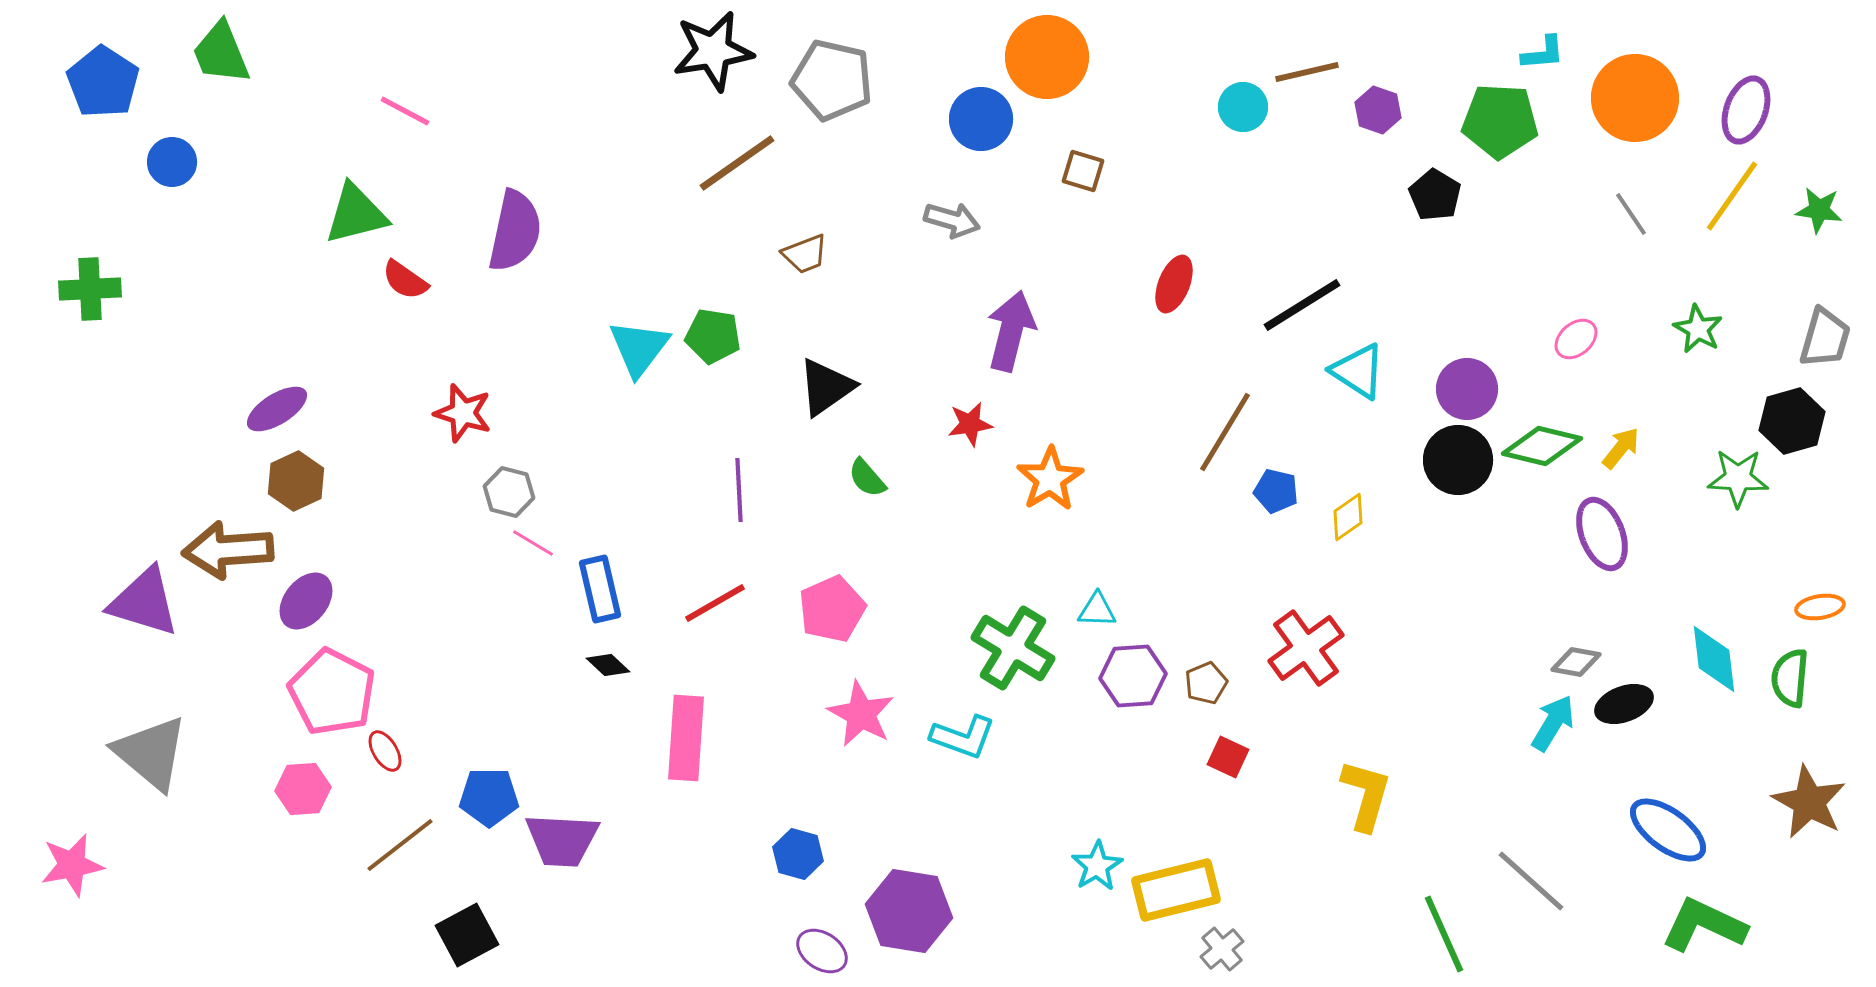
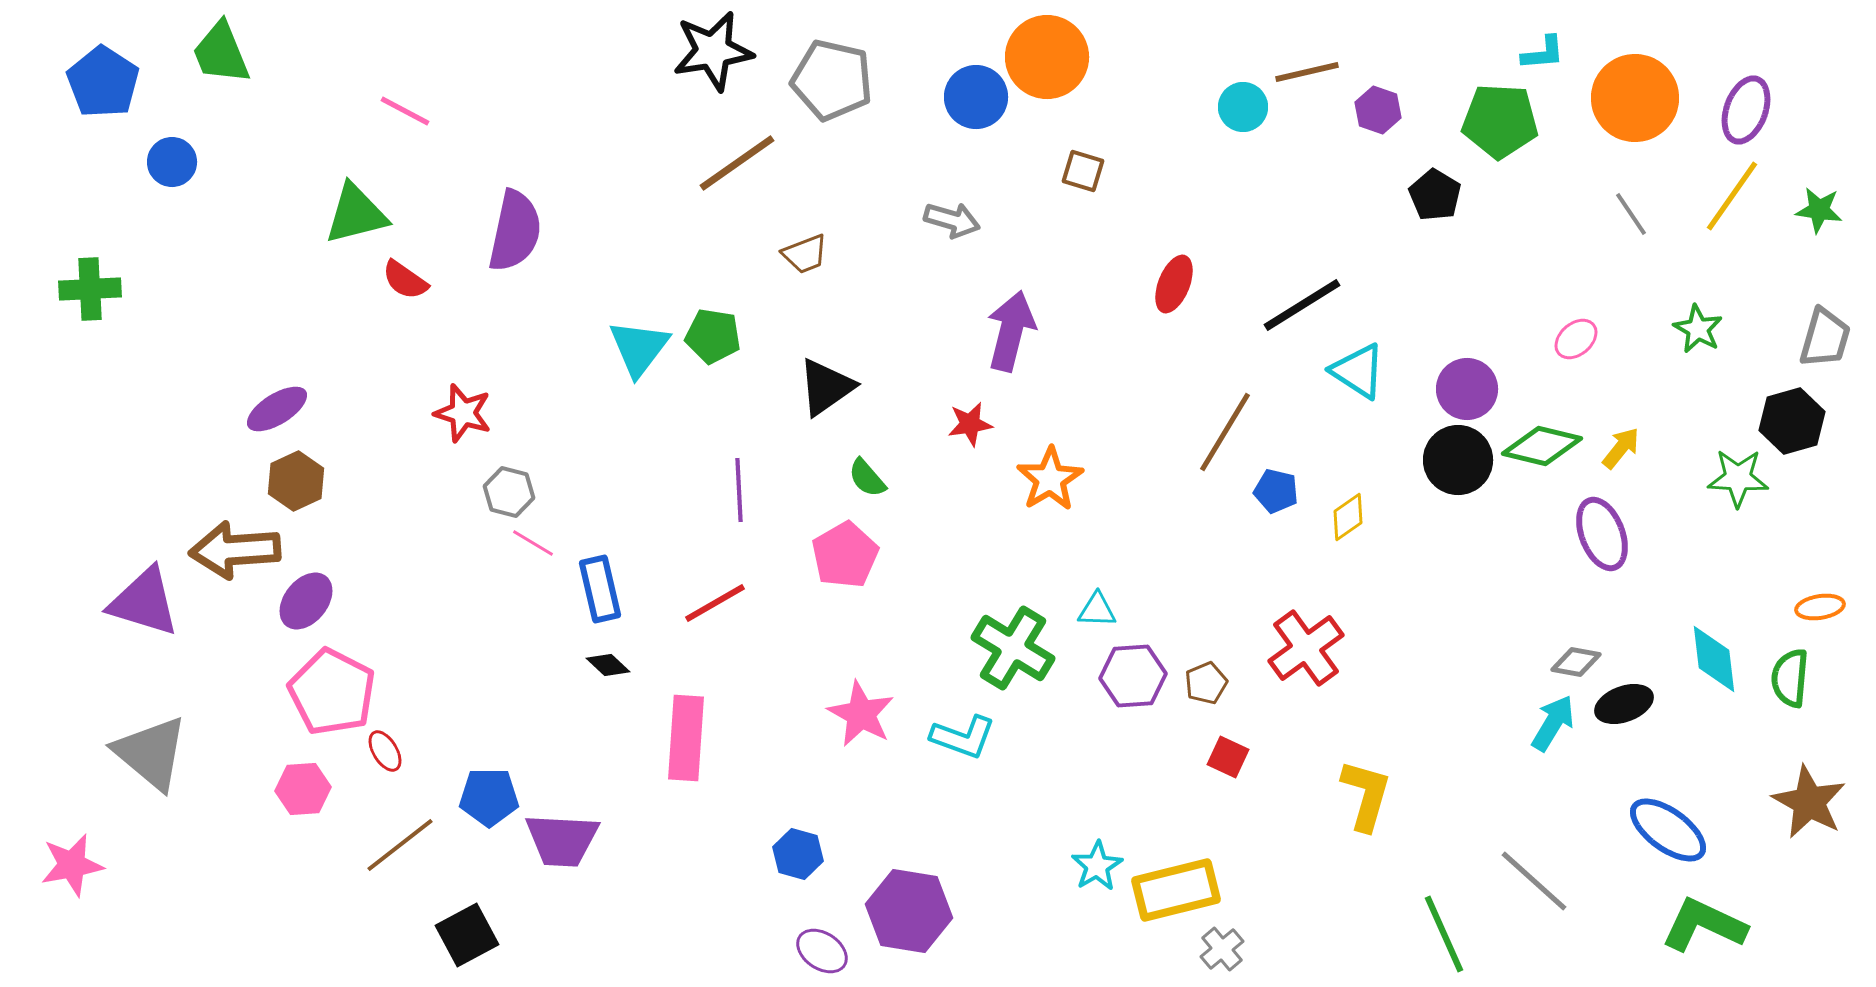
blue circle at (981, 119): moved 5 px left, 22 px up
brown arrow at (228, 550): moved 7 px right
pink pentagon at (832, 609): moved 13 px right, 54 px up; rotated 6 degrees counterclockwise
gray line at (1531, 881): moved 3 px right
